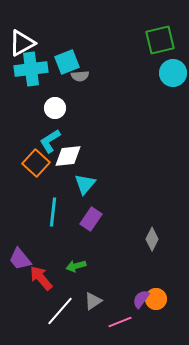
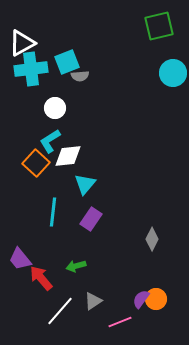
green square: moved 1 px left, 14 px up
